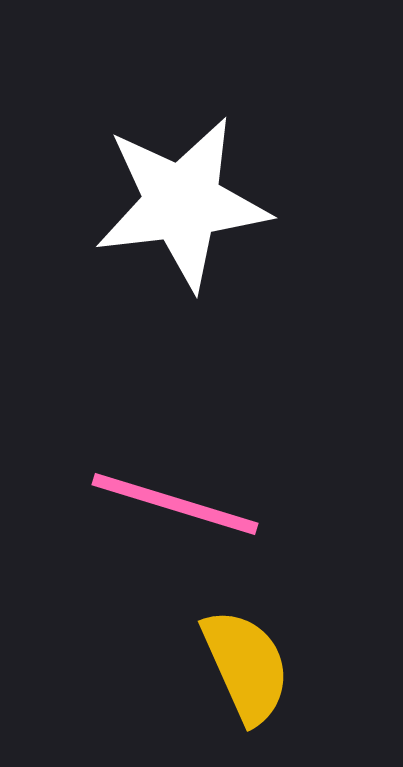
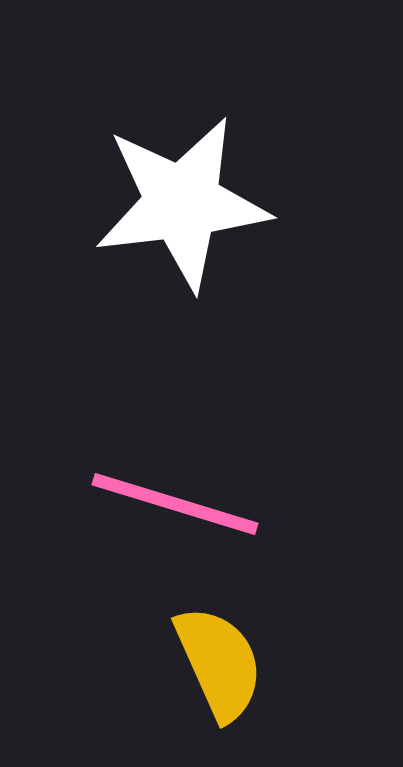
yellow semicircle: moved 27 px left, 3 px up
